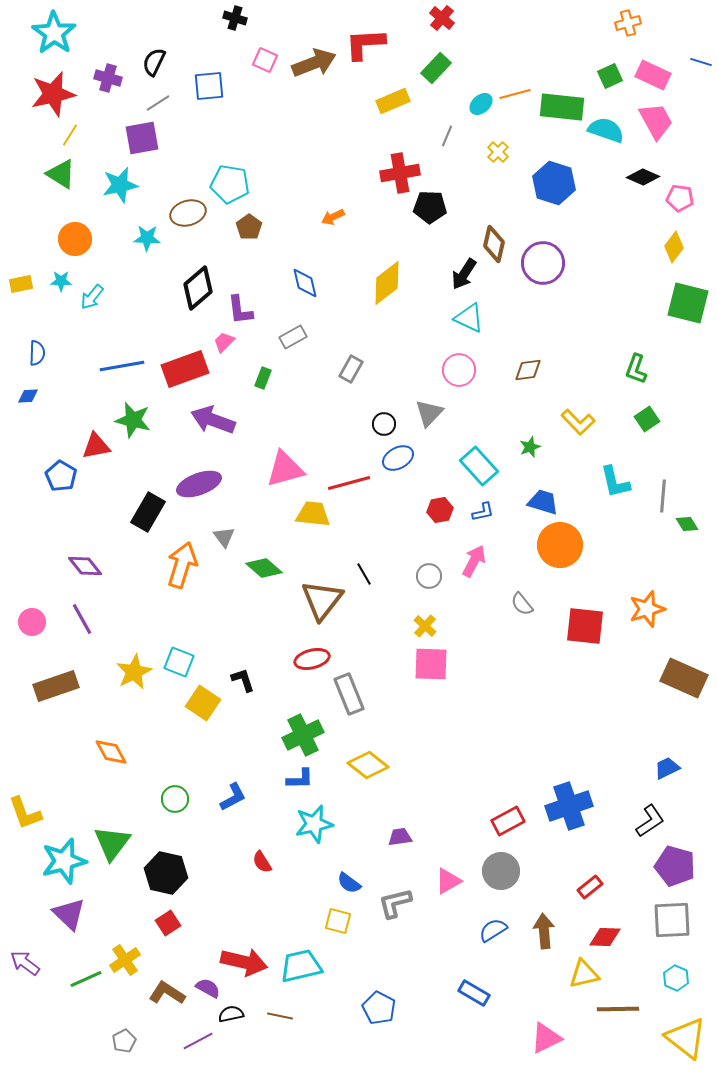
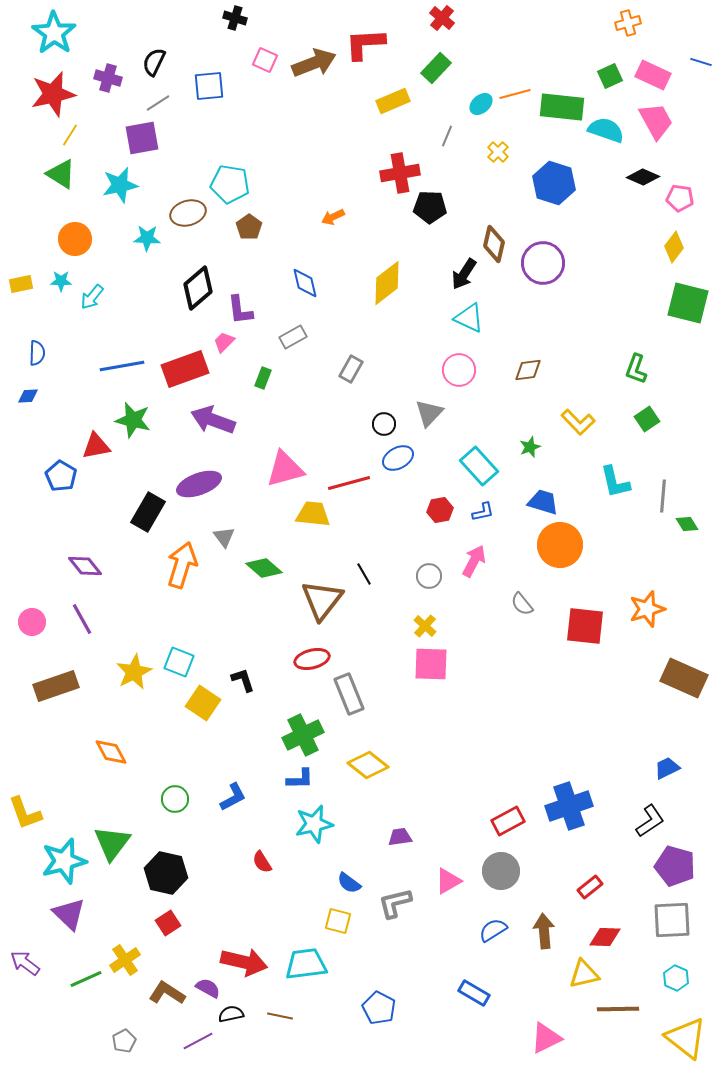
cyan trapezoid at (301, 966): moved 5 px right, 2 px up; rotated 6 degrees clockwise
